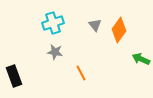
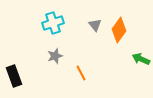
gray star: moved 4 px down; rotated 28 degrees counterclockwise
